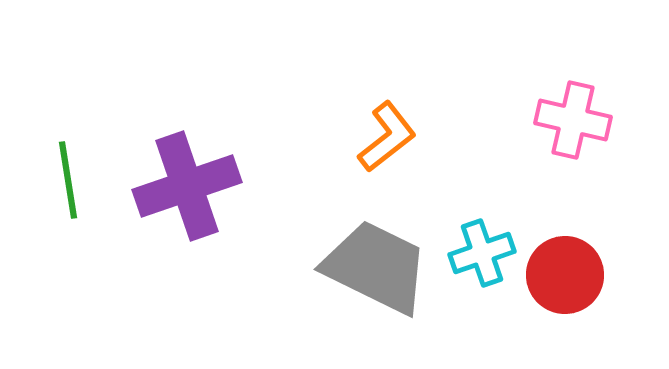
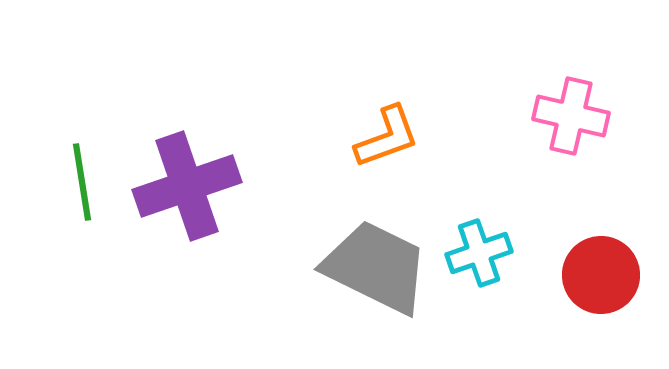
pink cross: moved 2 px left, 4 px up
orange L-shape: rotated 18 degrees clockwise
green line: moved 14 px right, 2 px down
cyan cross: moved 3 px left
red circle: moved 36 px right
